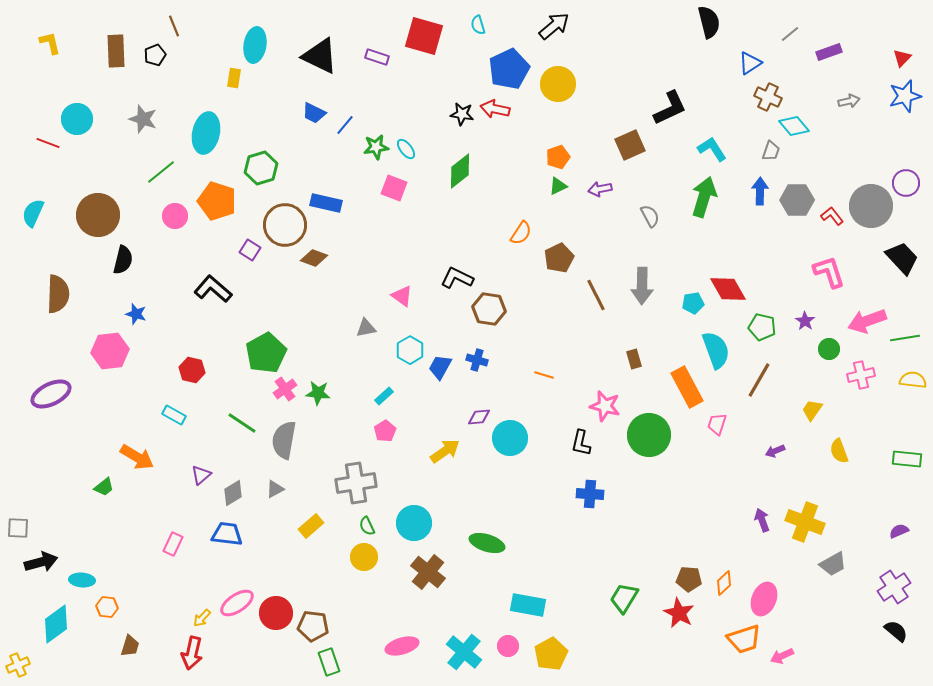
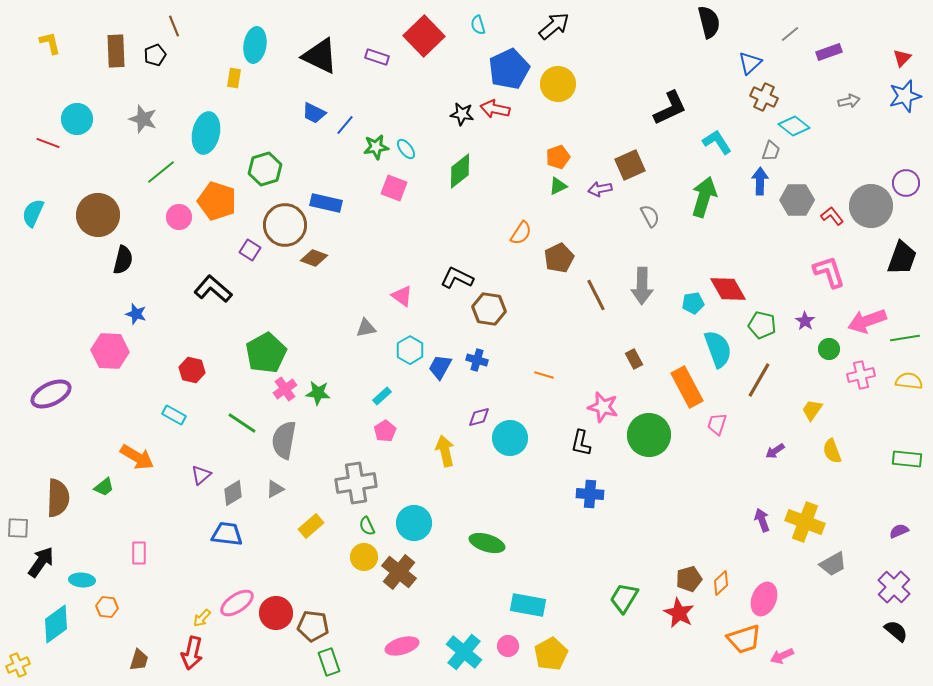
red square at (424, 36): rotated 30 degrees clockwise
blue triangle at (750, 63): rotated 10 degrees counterclockwise
brown cross at (768, 97): moved 4 px left
cyan diamond at (794, 126): rotated 12 degrees counterclockwise
brown square at (630, 145): moved 20 px down
cyan L-shape at (712, 149): moved 5 px right, 7 px up
green hexagon at (261, 168): moved 4 px right, 1 px down
blue arrow at (760, 191): moved 10 px up
pink circle at (175, 216): moved 4 px right, 1 px down
black trapezoid at (902, 258): rotated 63 degrees clockwise
brown semicircle at (58, 294): moved 204 px down
green pentagon at (762, 327): moved 2 px up
cyan semicircle at (716, 350): moved 2 px right, 1 px up
pink hexagon at (110, 351): rotated 9 degrees clockwise
brown rectangle at (634, 359): rotated 12 degrees counterclockwise
yellow semicircle at (913, 380): moved 4 px left, 1 px down
cyan rectangle at (384, 396): moved 2 px left
pink star at (605, 406): moved 2 px left, 1 px down
purple diamond at (479, 417): rotated 10 degrees counterclockwise
yellow arrow at (445, 451): rotated 68 degrees counterclockwise
purple arrow at (775, 451): rotated 12 degrees counterclockwise
yellow semicircle at (839, 451): moved 7 px left
pink rectangle at (173, 544): moved 34 px left, 9 px down; rotated 25 degrees counterclockwise
black arrow at (41, 562): rotated 40 degrees counterclockwise
brown cross at (428, 572): moved 29 px left
brown pentagon at (689, 579): rotated 20 degrees counterclockwise
orange diamond at (724, 583): moved 3 px left
purple cross at (894, 587): rotated 12 degrees counterclockwise
brown trapezoid at (130, 646): moved 9 px right, 14 px down
